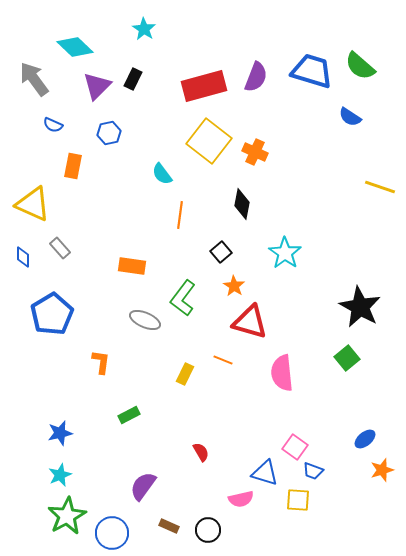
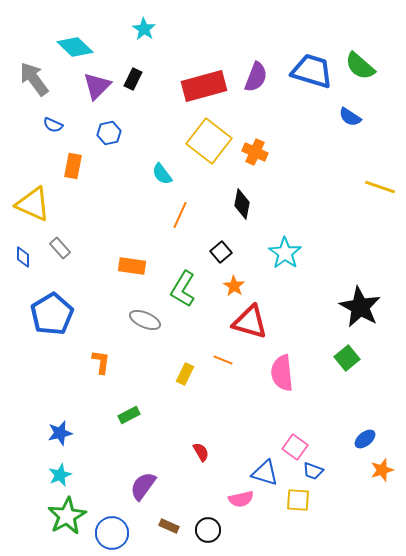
orange line at (180, 215): rotated 16 degrees clockwise
green L-shape at (183, 298): moved 9 px up; rotated 6 degrees counterclockwise
